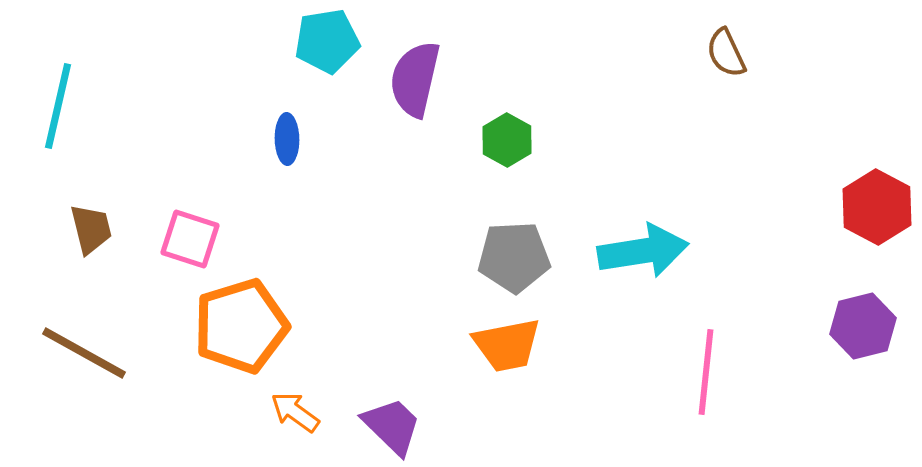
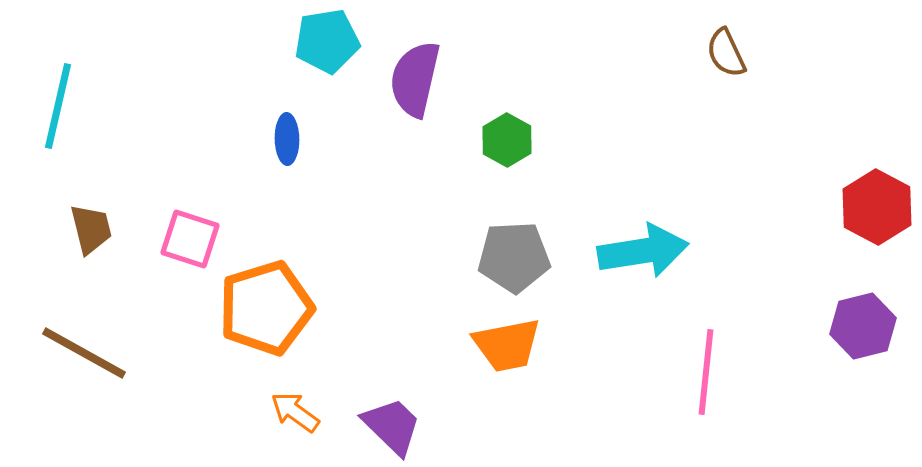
orange pentagon: moved 25 px right, 18 px up
